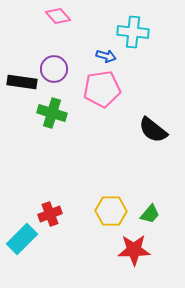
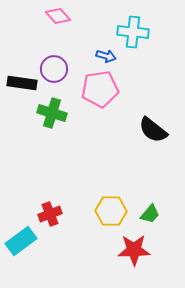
black rectangle: moved 1 px down
pink pentagon: moved 2 px left
cyan rectangle: moved 1 px left, 2 px down; rotated 8 degrees clockwise
